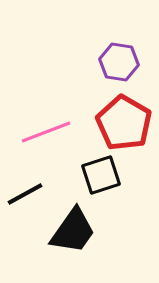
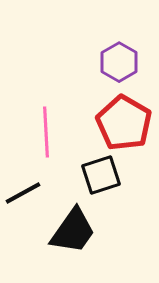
purple hexagon: rotated 21 degrees clockwise
pink line: rotated 72 degrees counterclockwise
black line: moved 2 px left, 1 px up
